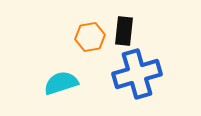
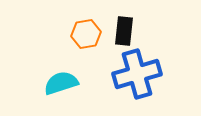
orange hexagon: moved 4 px left, 3 px up
